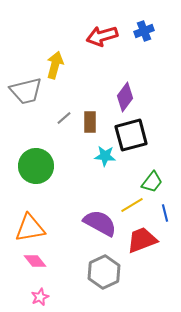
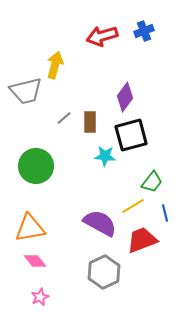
yellow line: moved 1 px right, 1 px down
